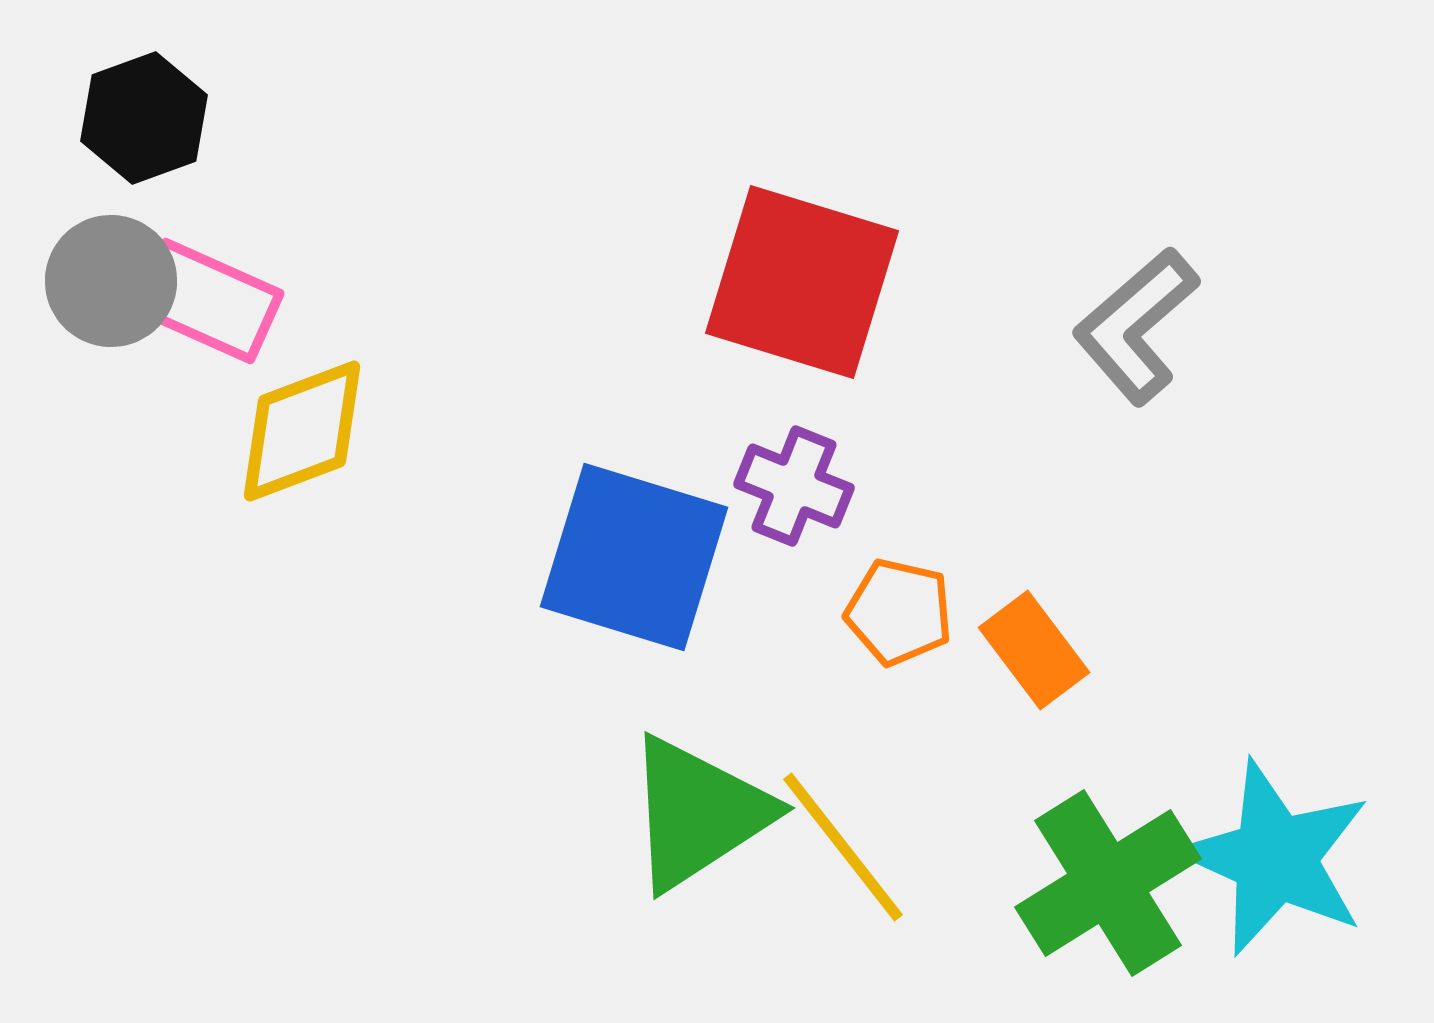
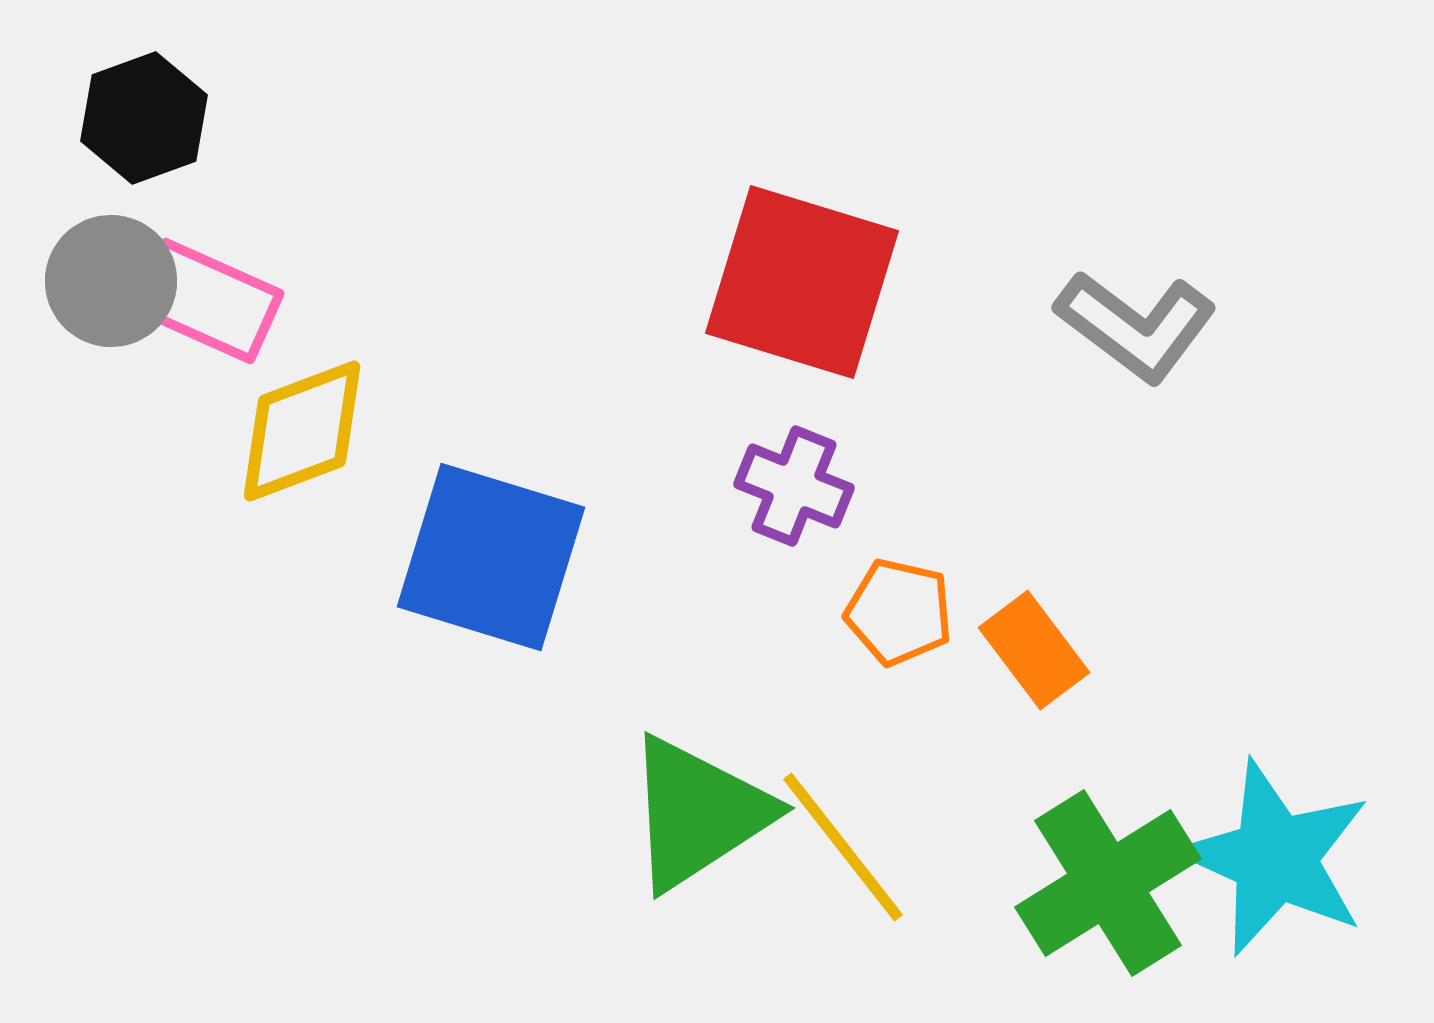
gray L-shape: rotated 102 degrees counterclockwise
blue square: moved 143 px left
